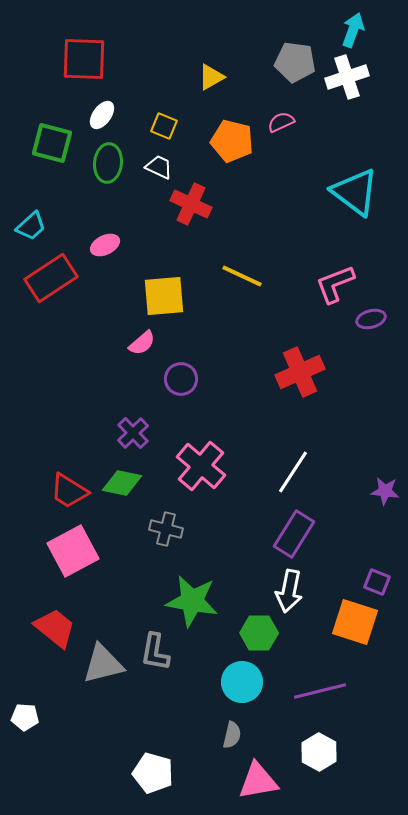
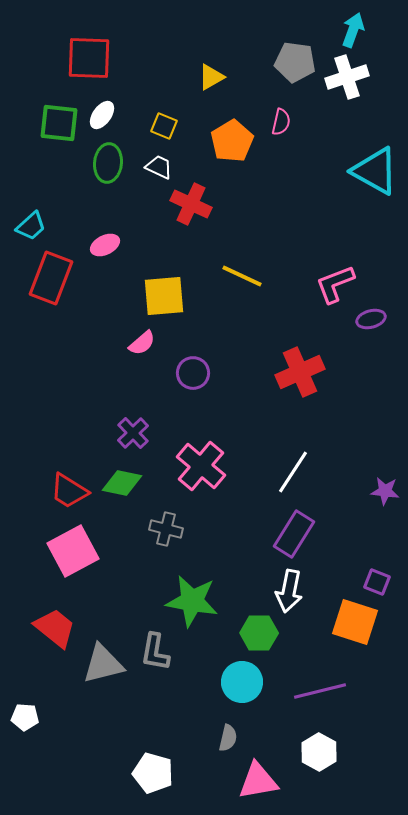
red square at (84, 59): moved 5 px right, 1 px up
pink semicircle at (281, 122): rotated 128 degrees clockwise
orange pentagon at (232, 141): rotated 27 degrees clockwise
green square at (52, 143): moved 7 px right, 20 px up; rotated 9 degrees counterclockwise
cyan triangle at (355, 192): moved 20 px right, 21 px up; rotated 8 degrees counterclockwise
red rectangle at (51, 278): rotated 36 degrees counterclockwise
purple circle at (181, 379): moved 12 px right, 6 px up
gray semicircle at (232, 735): moved 4 px left, 3 px down
